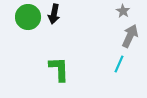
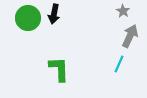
green circle: moved 1 px down
